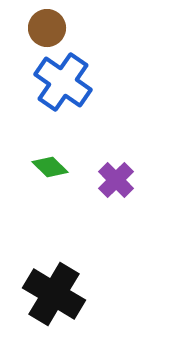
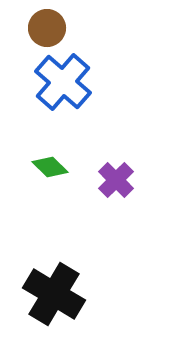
blue cross: rotated 6 degrees clockwise
